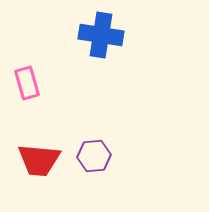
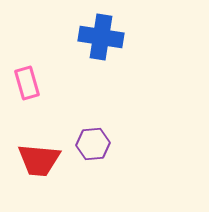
blue cross: moved 2 px down
purple hexagon: moved 1 px left, 12 px up
